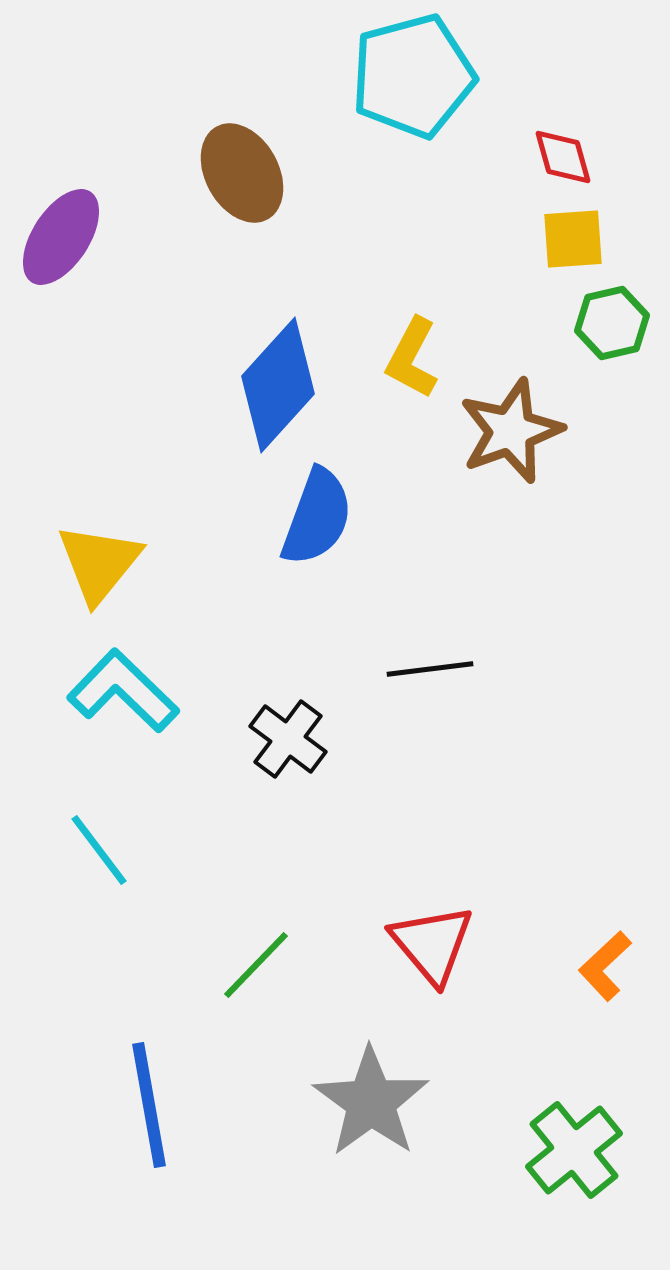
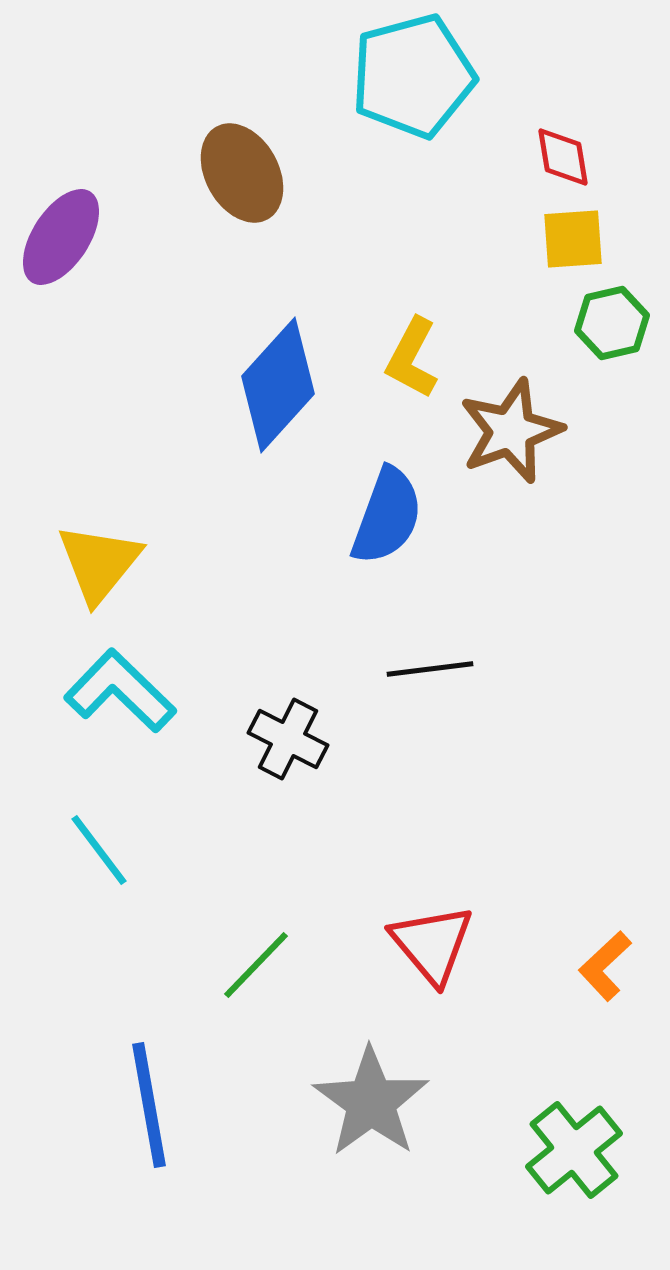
red diamond: rotated 6 degrees clockwise
blue semicircle: moved 70 px right, 1 px up
cyan L-shape: moved 3 px left
black cross: rotated 10 degrees counterclockwise
